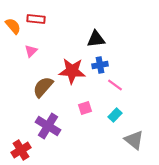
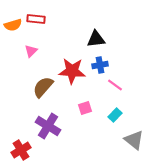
orange semicircle: moved 1 px up; rotated 114 degrees clockwise
